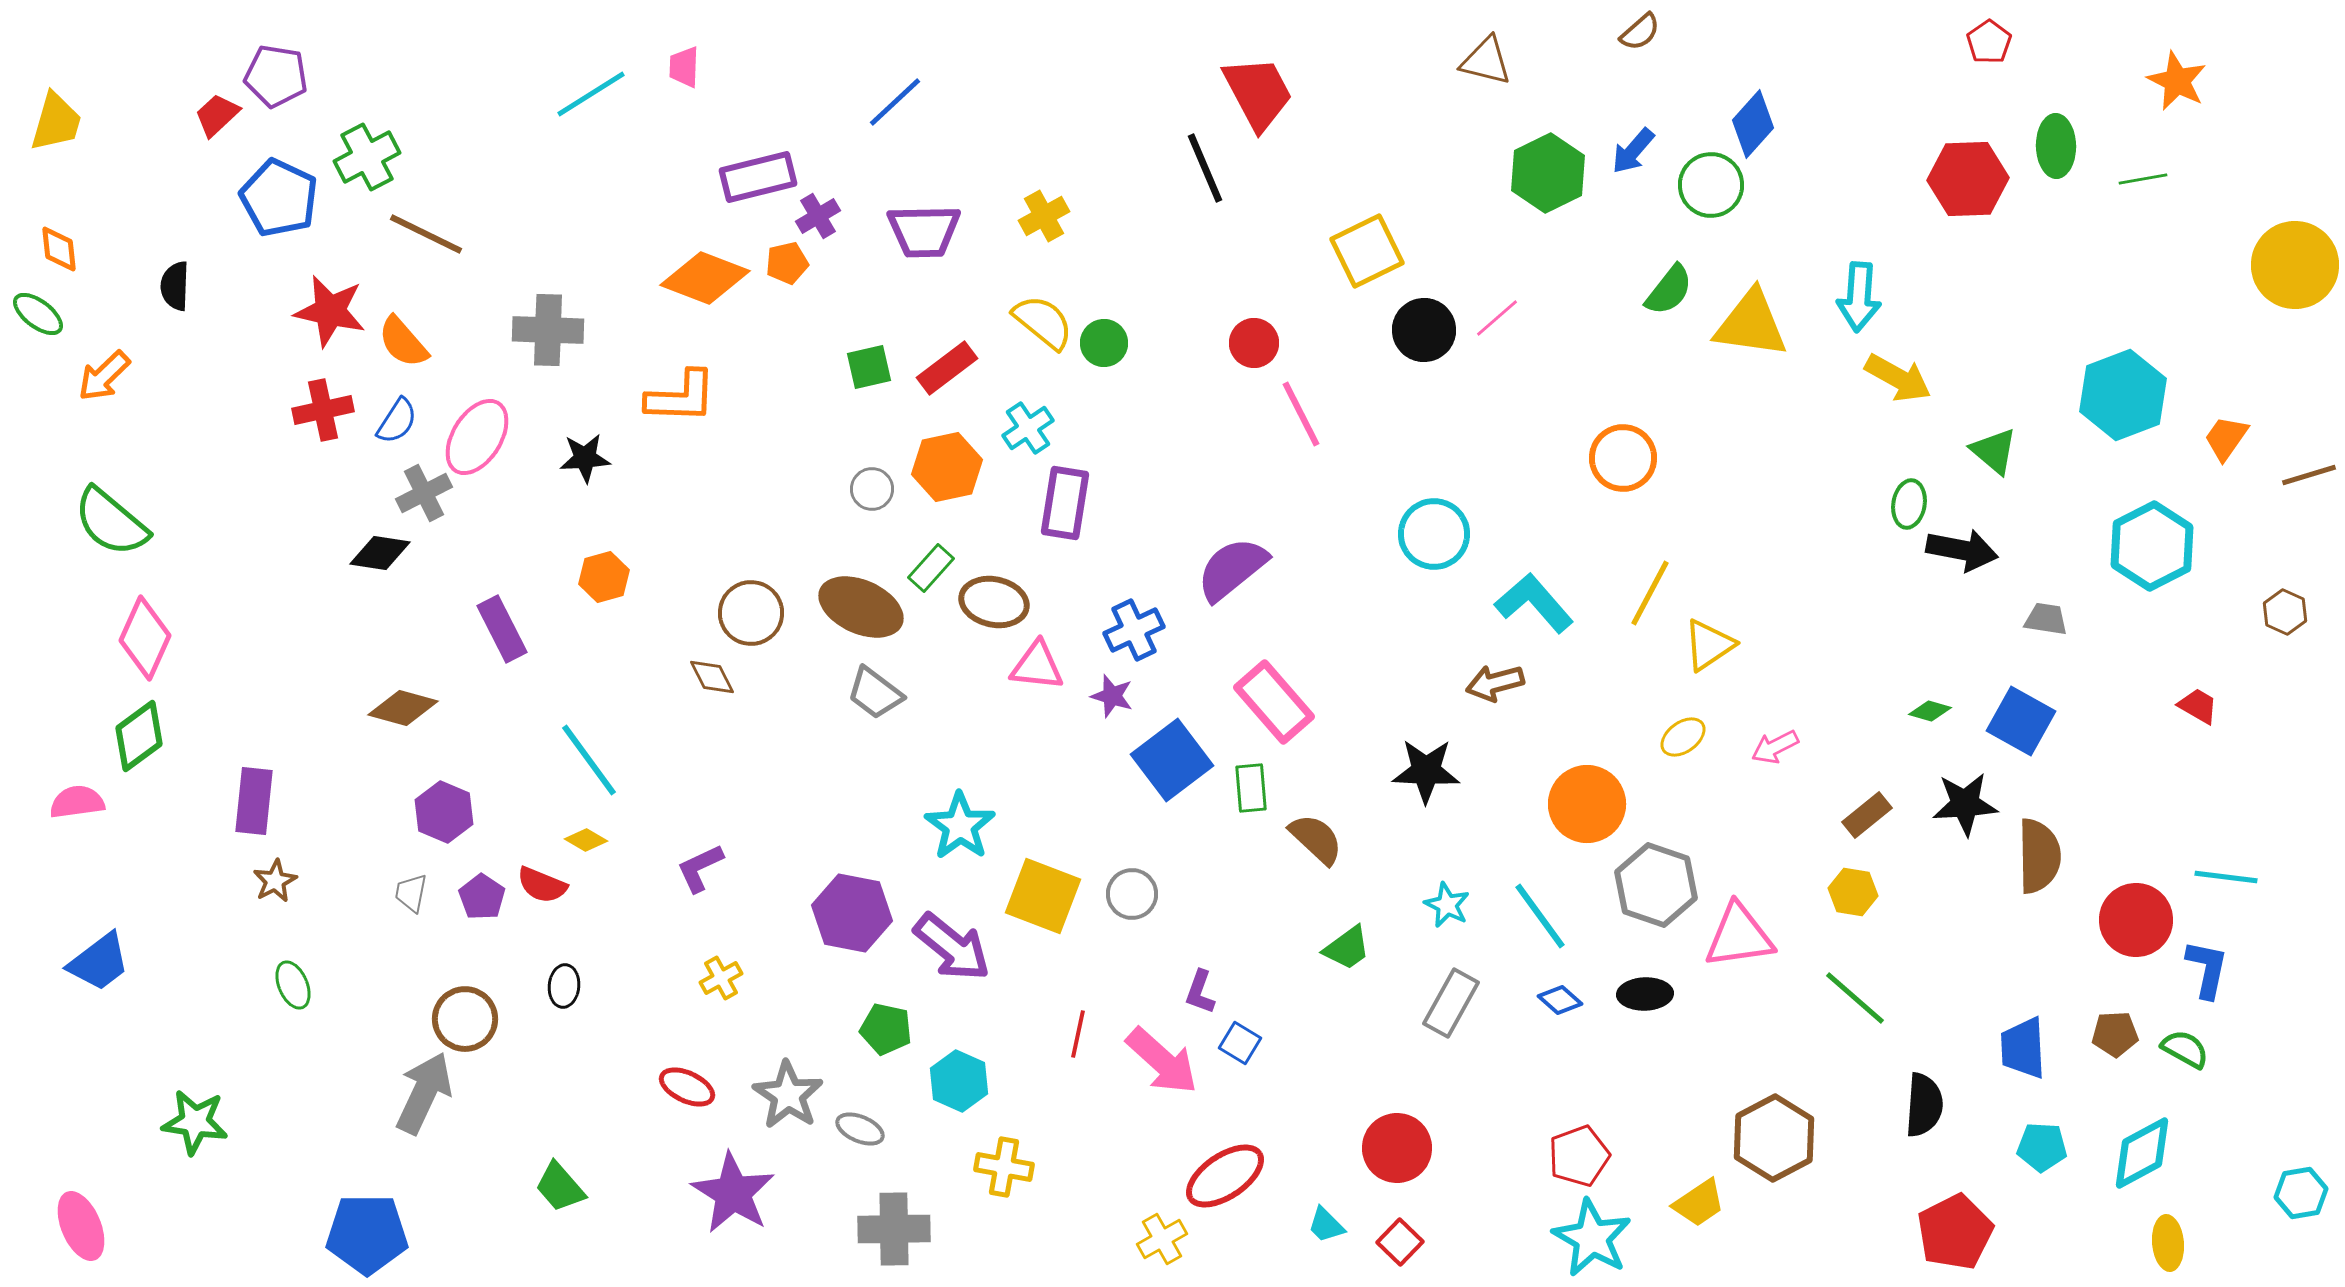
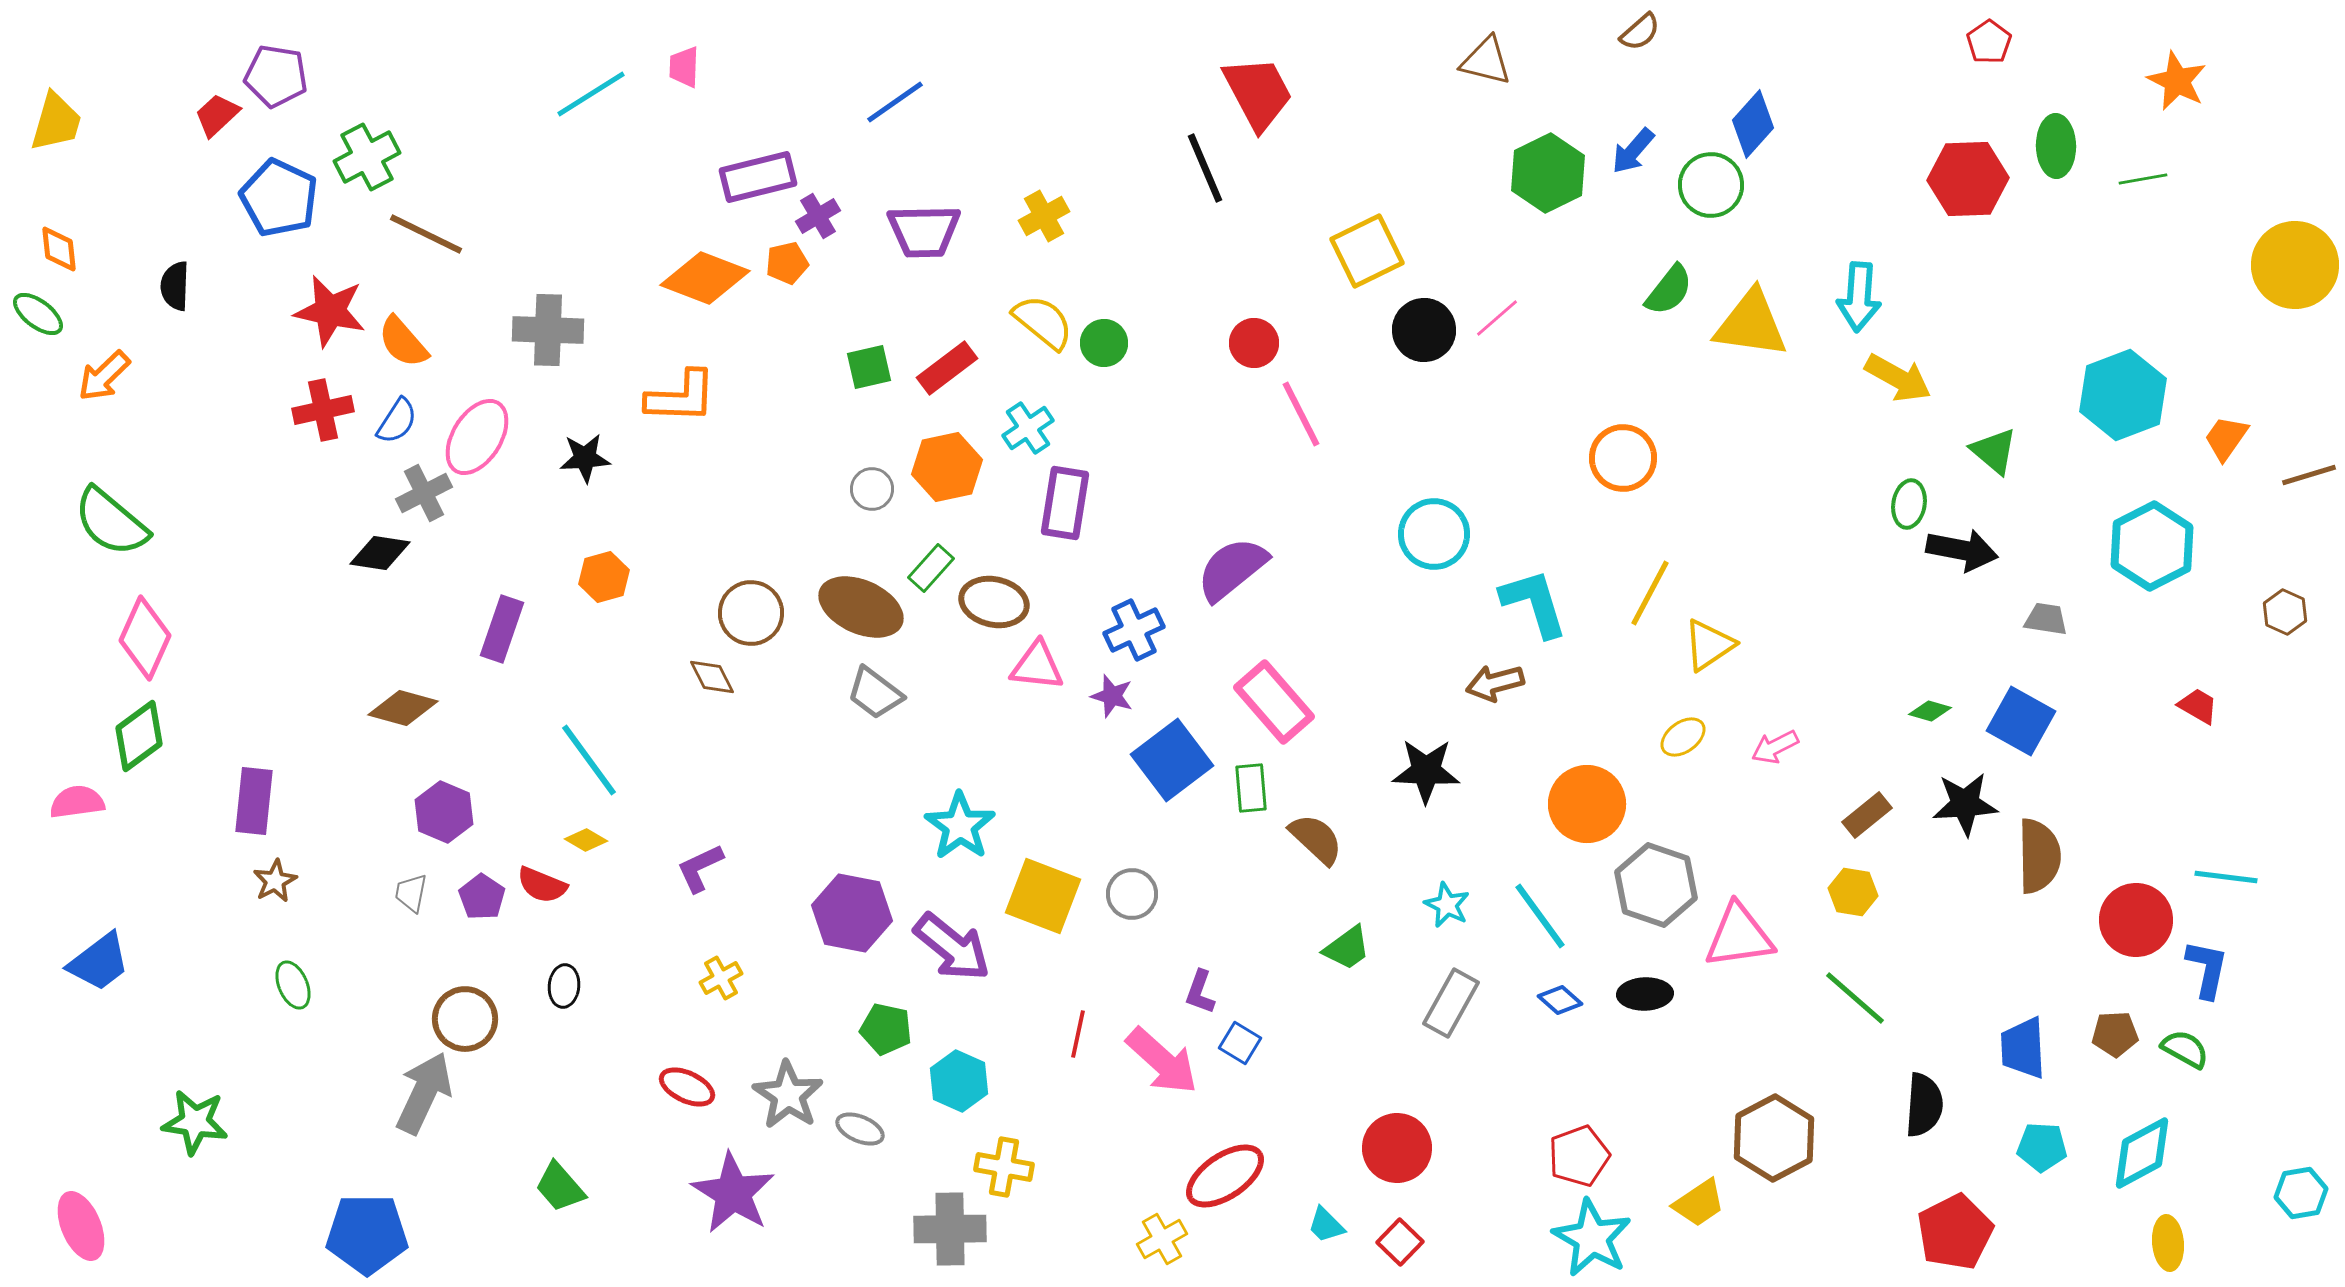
blue line at (895, 102): rotated 8 degrees clockwise
cyan L-shape at (1534, 603): rotated 24 degrees clockwise
purple rectangle at (502, 629): rotated 46 degrees clockwise
gray cross at (894, 1229): moved 56 px right
